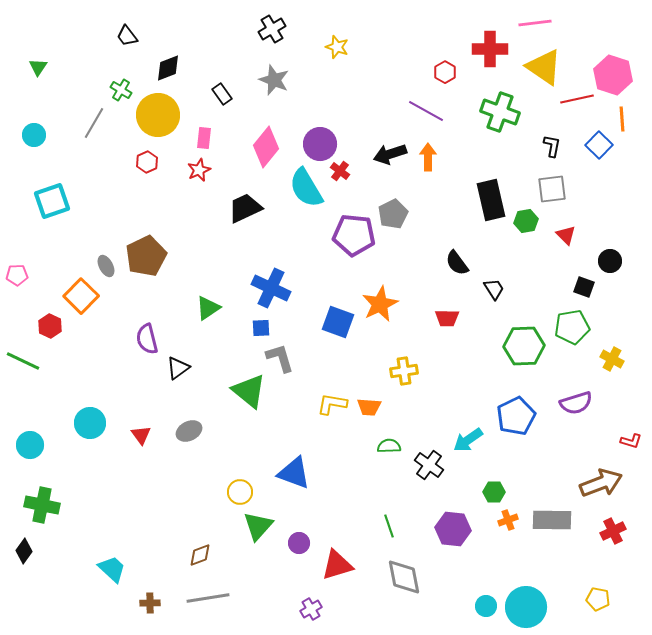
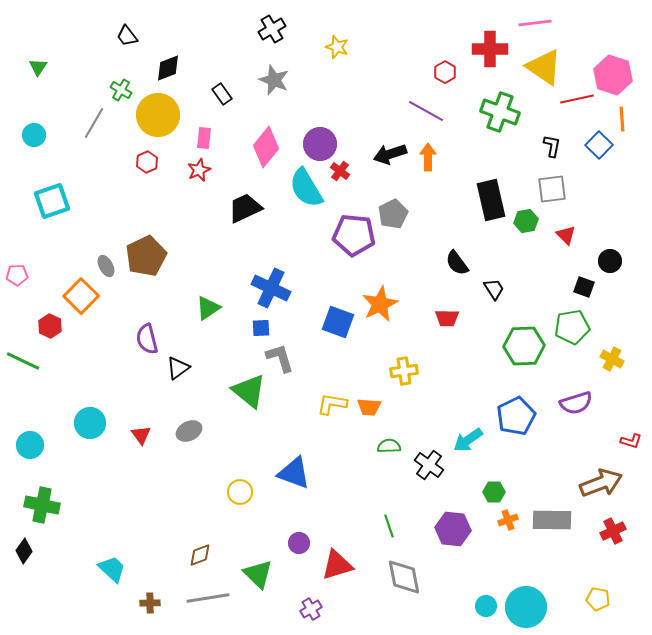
green triangle at (258, 526): moved 48 px down; rotated 28 degrees counterclockwise
